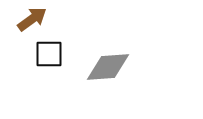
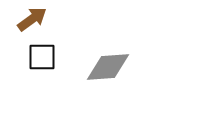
black square: moved 7 px left, 3 px down
